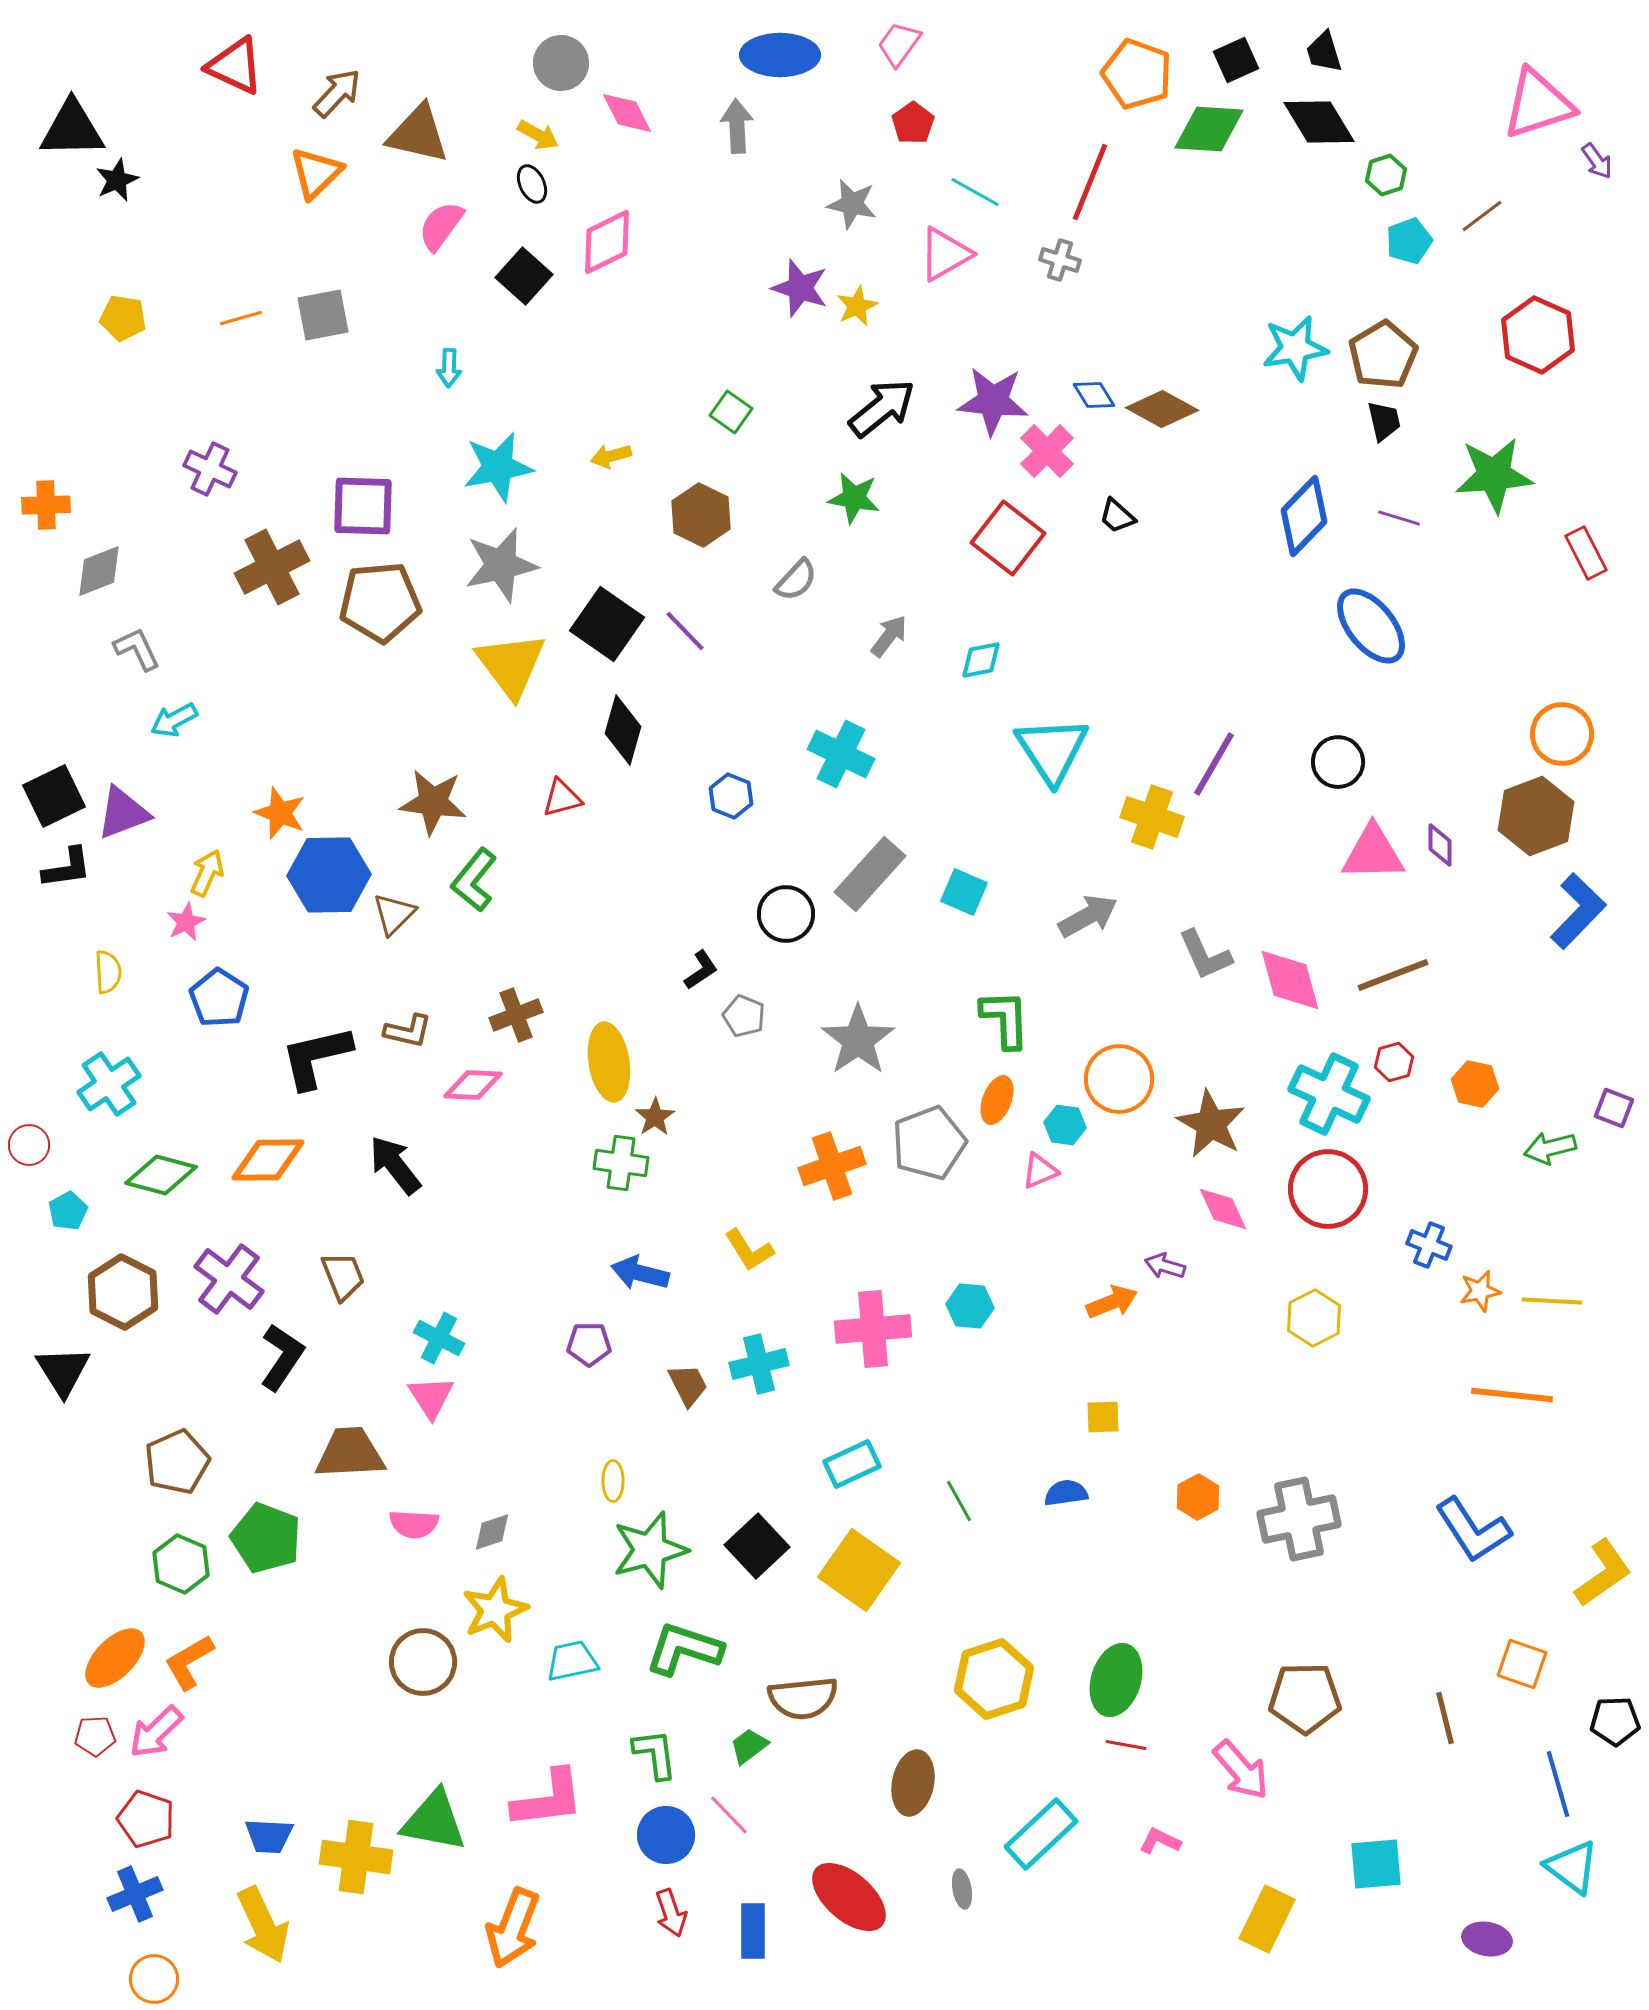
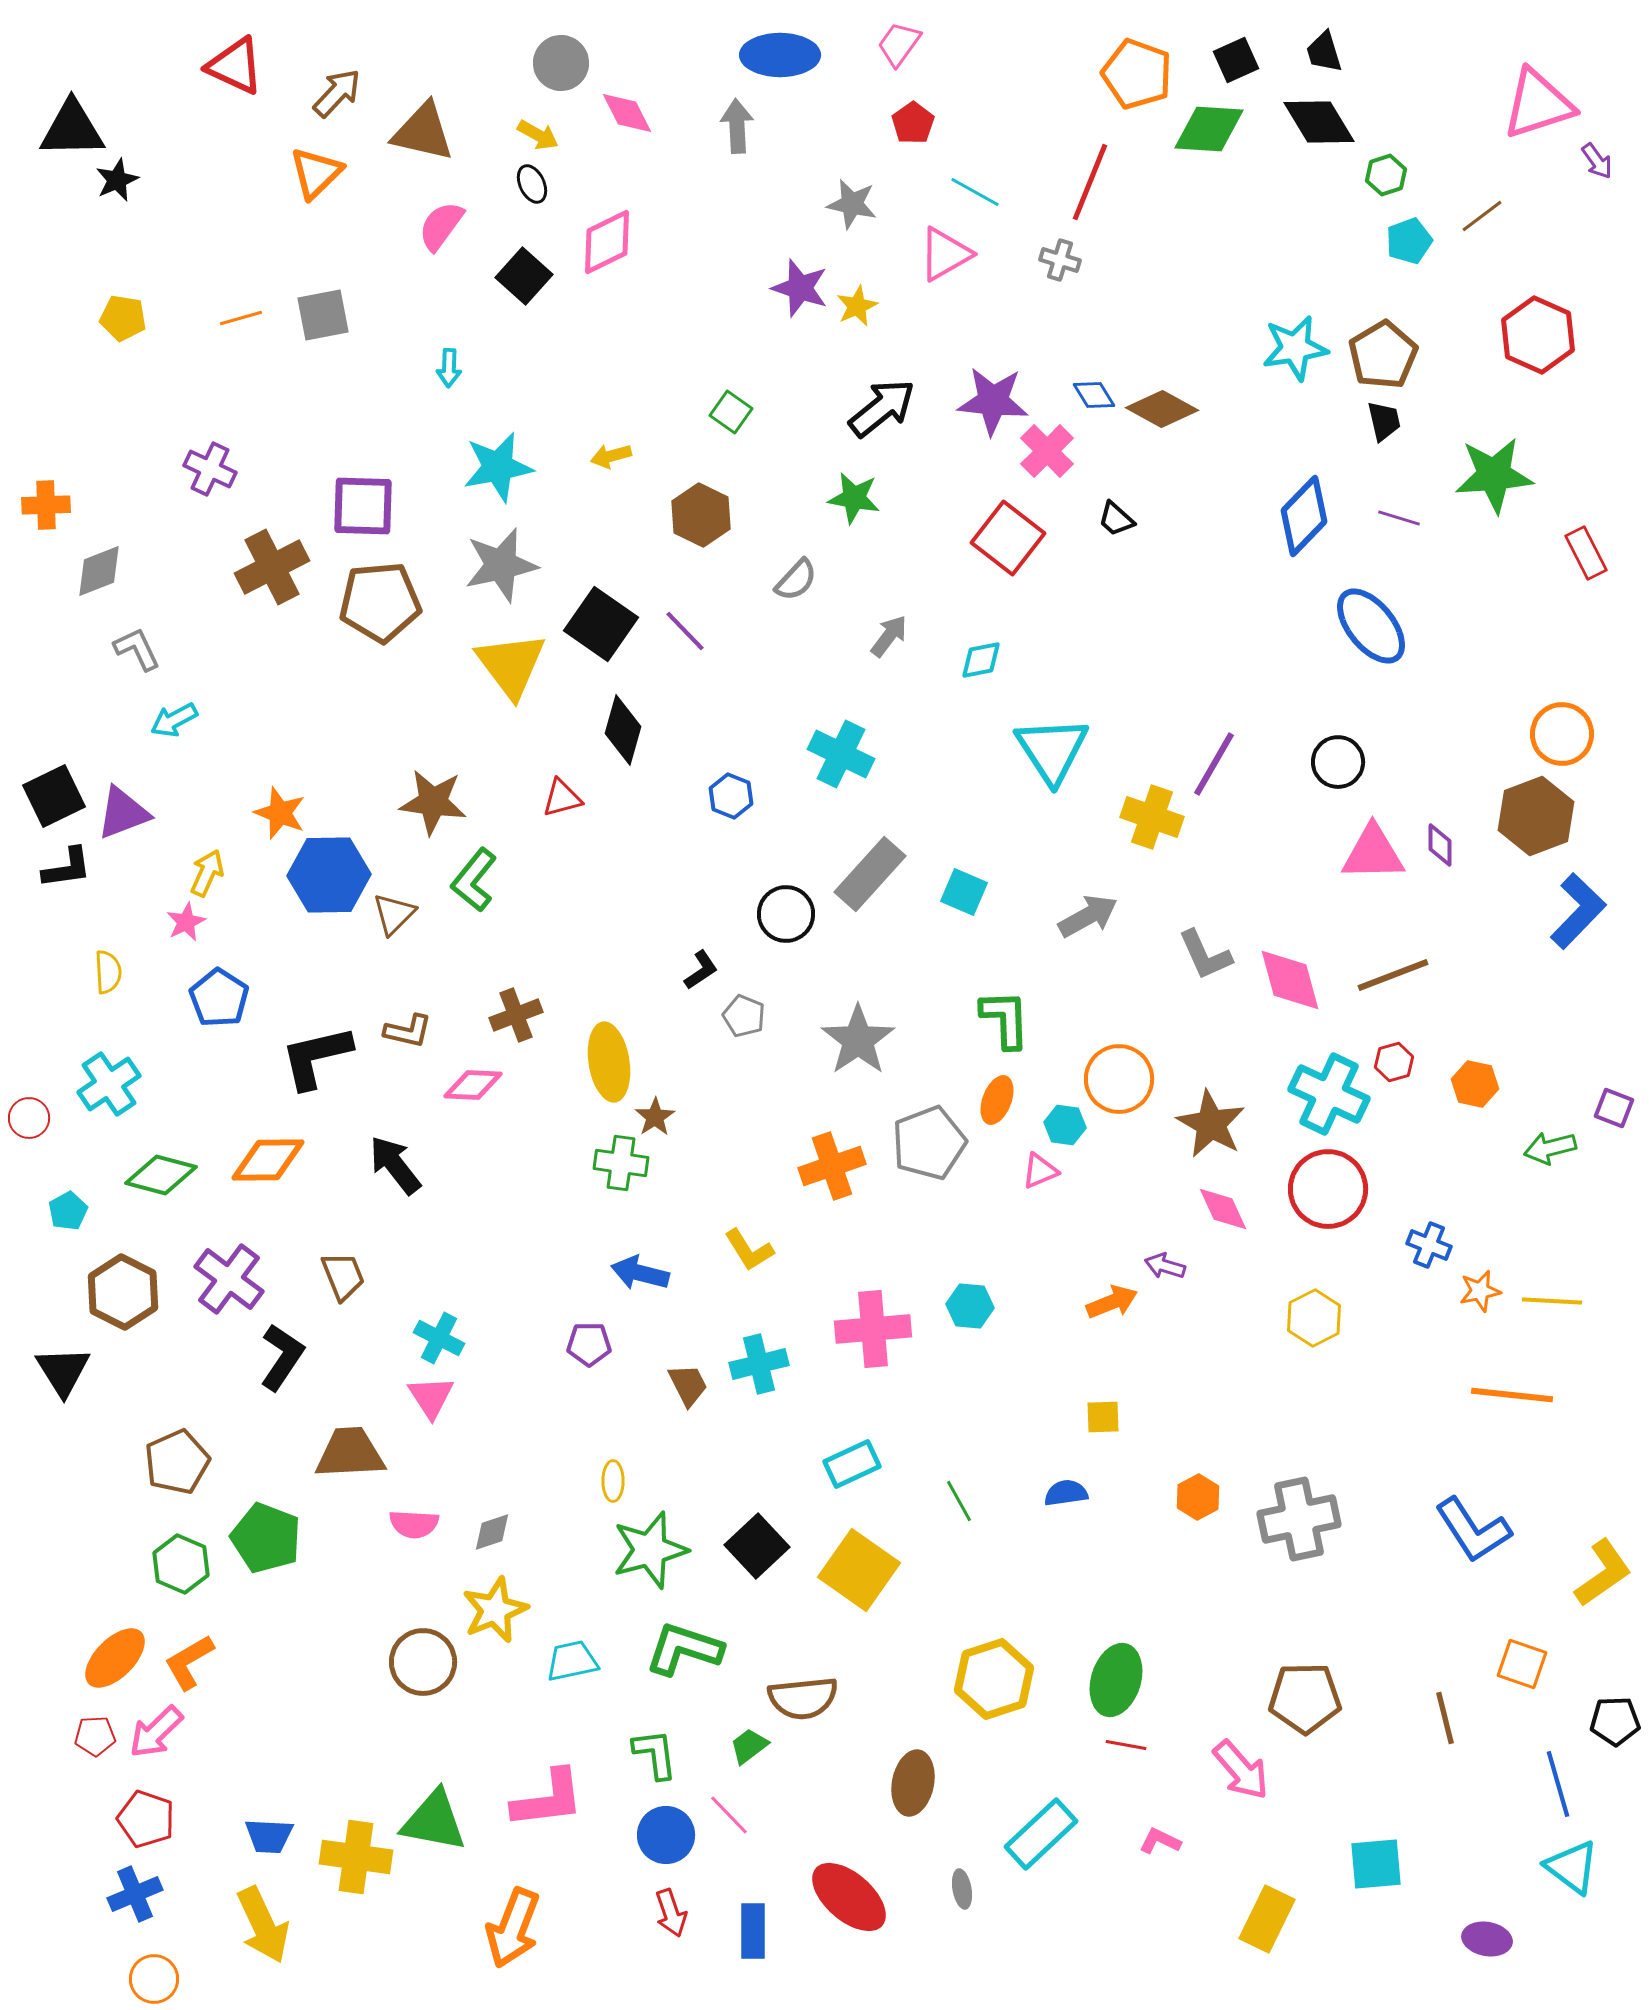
brown triangle at (418, 134): moved 5 px right, 2 px up
black trapezoid at (1117, 516): moved 1 px left, 3 px down
black square at (607, 624): moved 6 px left
red circle at (29, 1145): moved 27 px up
